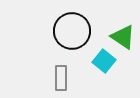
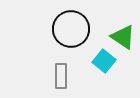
black circle: moved 1 px left, 2 px up
gray rectangle: moved 2 px up
